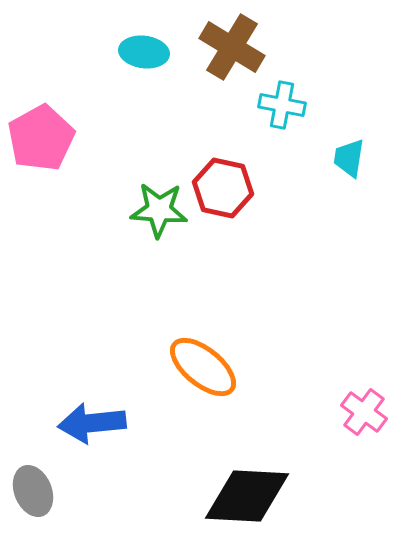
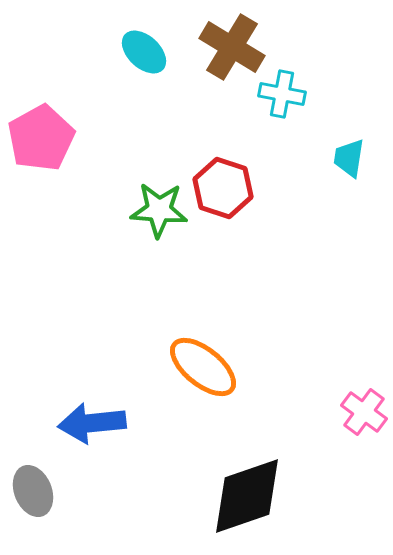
cyan ellipse: rotated 36 degrees clockwise
cyan cross: moved 11 px up
red hexagon: rotated 6 degrees clockwise
black diamond: rotated 22 degrees counterclockwise
